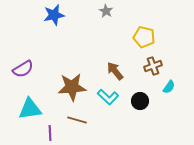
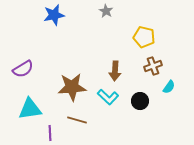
brown arrow: rotated 138 degrees counterclockwise
